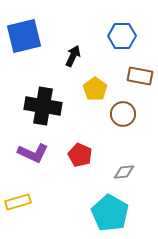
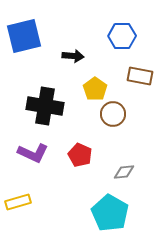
black arrow: rotated 70 degrees clockwise
black cross: moved 2 px right
brown circle: moved 10 px left
